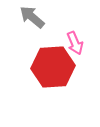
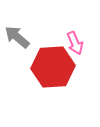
gray arrow: moved 15 px left, 20 px down
